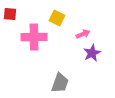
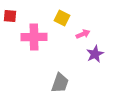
red square: moved 2 px down
yellow square: moved 5 px right
purple star: moved 3 px right, 1 px down
